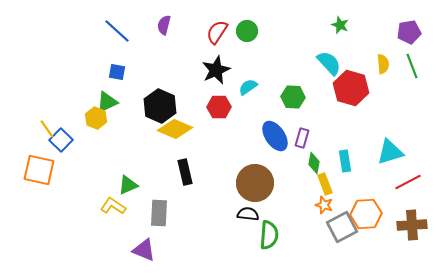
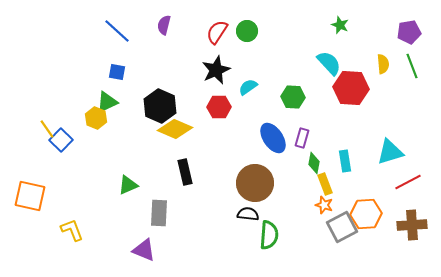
red hexagon at (351, 88): rotated 12 degrees counterclockwise
blue ellipse at (275, 136): moved 2 px left, 2 px down
orange square at (39, 170): moved 9 px left, 26 px down
yellow L-shape at (113, 206): moved 41 px left, 24 px down; rotated 35 degrees clockwise
